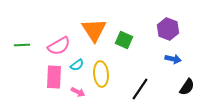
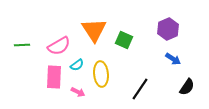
purple hexagon: rotated 15 degrees clockwise
blue arrow: rotated 21 degrees clockwise
